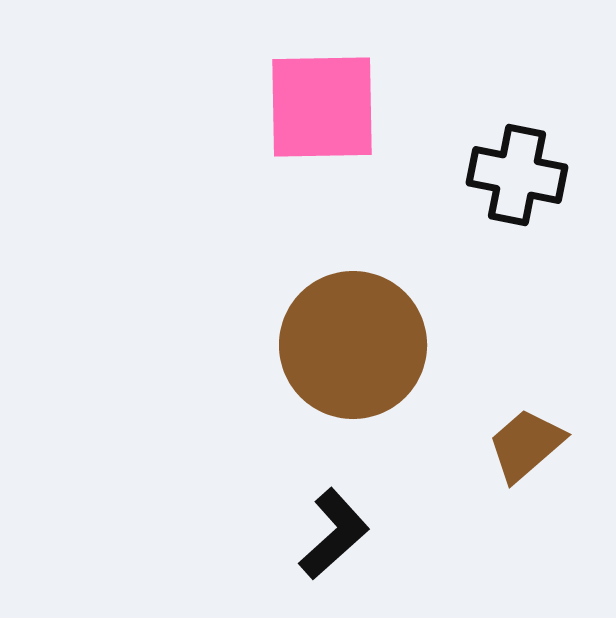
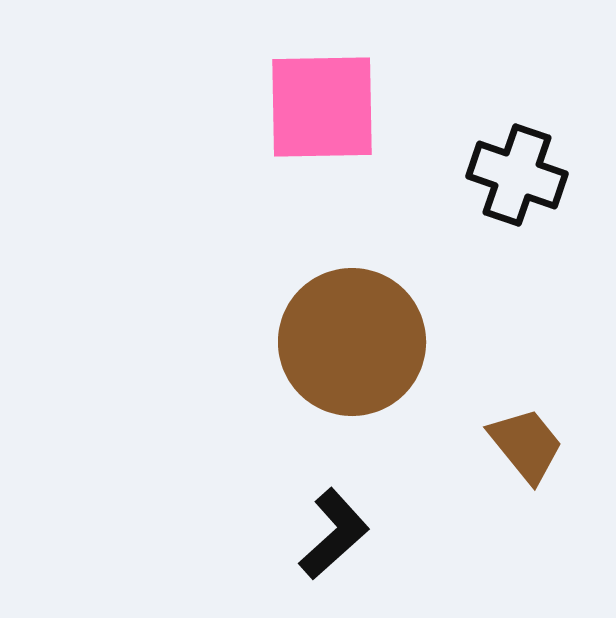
black cross: rotated 8 degrees clockwise
brown circle: moved 1 px left, 3 px up
brown trapezoid: rotated 92 degrees clockwise
